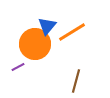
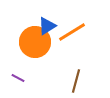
blue triangle: rotated 18 degrees clockwise
orange circle: moved 2 px up
purple line: moved 11 px down; rotated 56 degrees clockwise
